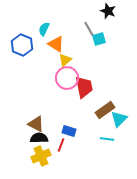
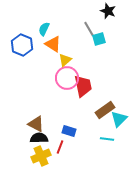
orange triangle: moved 3 px left
red trapezoid: moved 1 px left, 1 px up
red line: moved 1 px left, 2 px down
